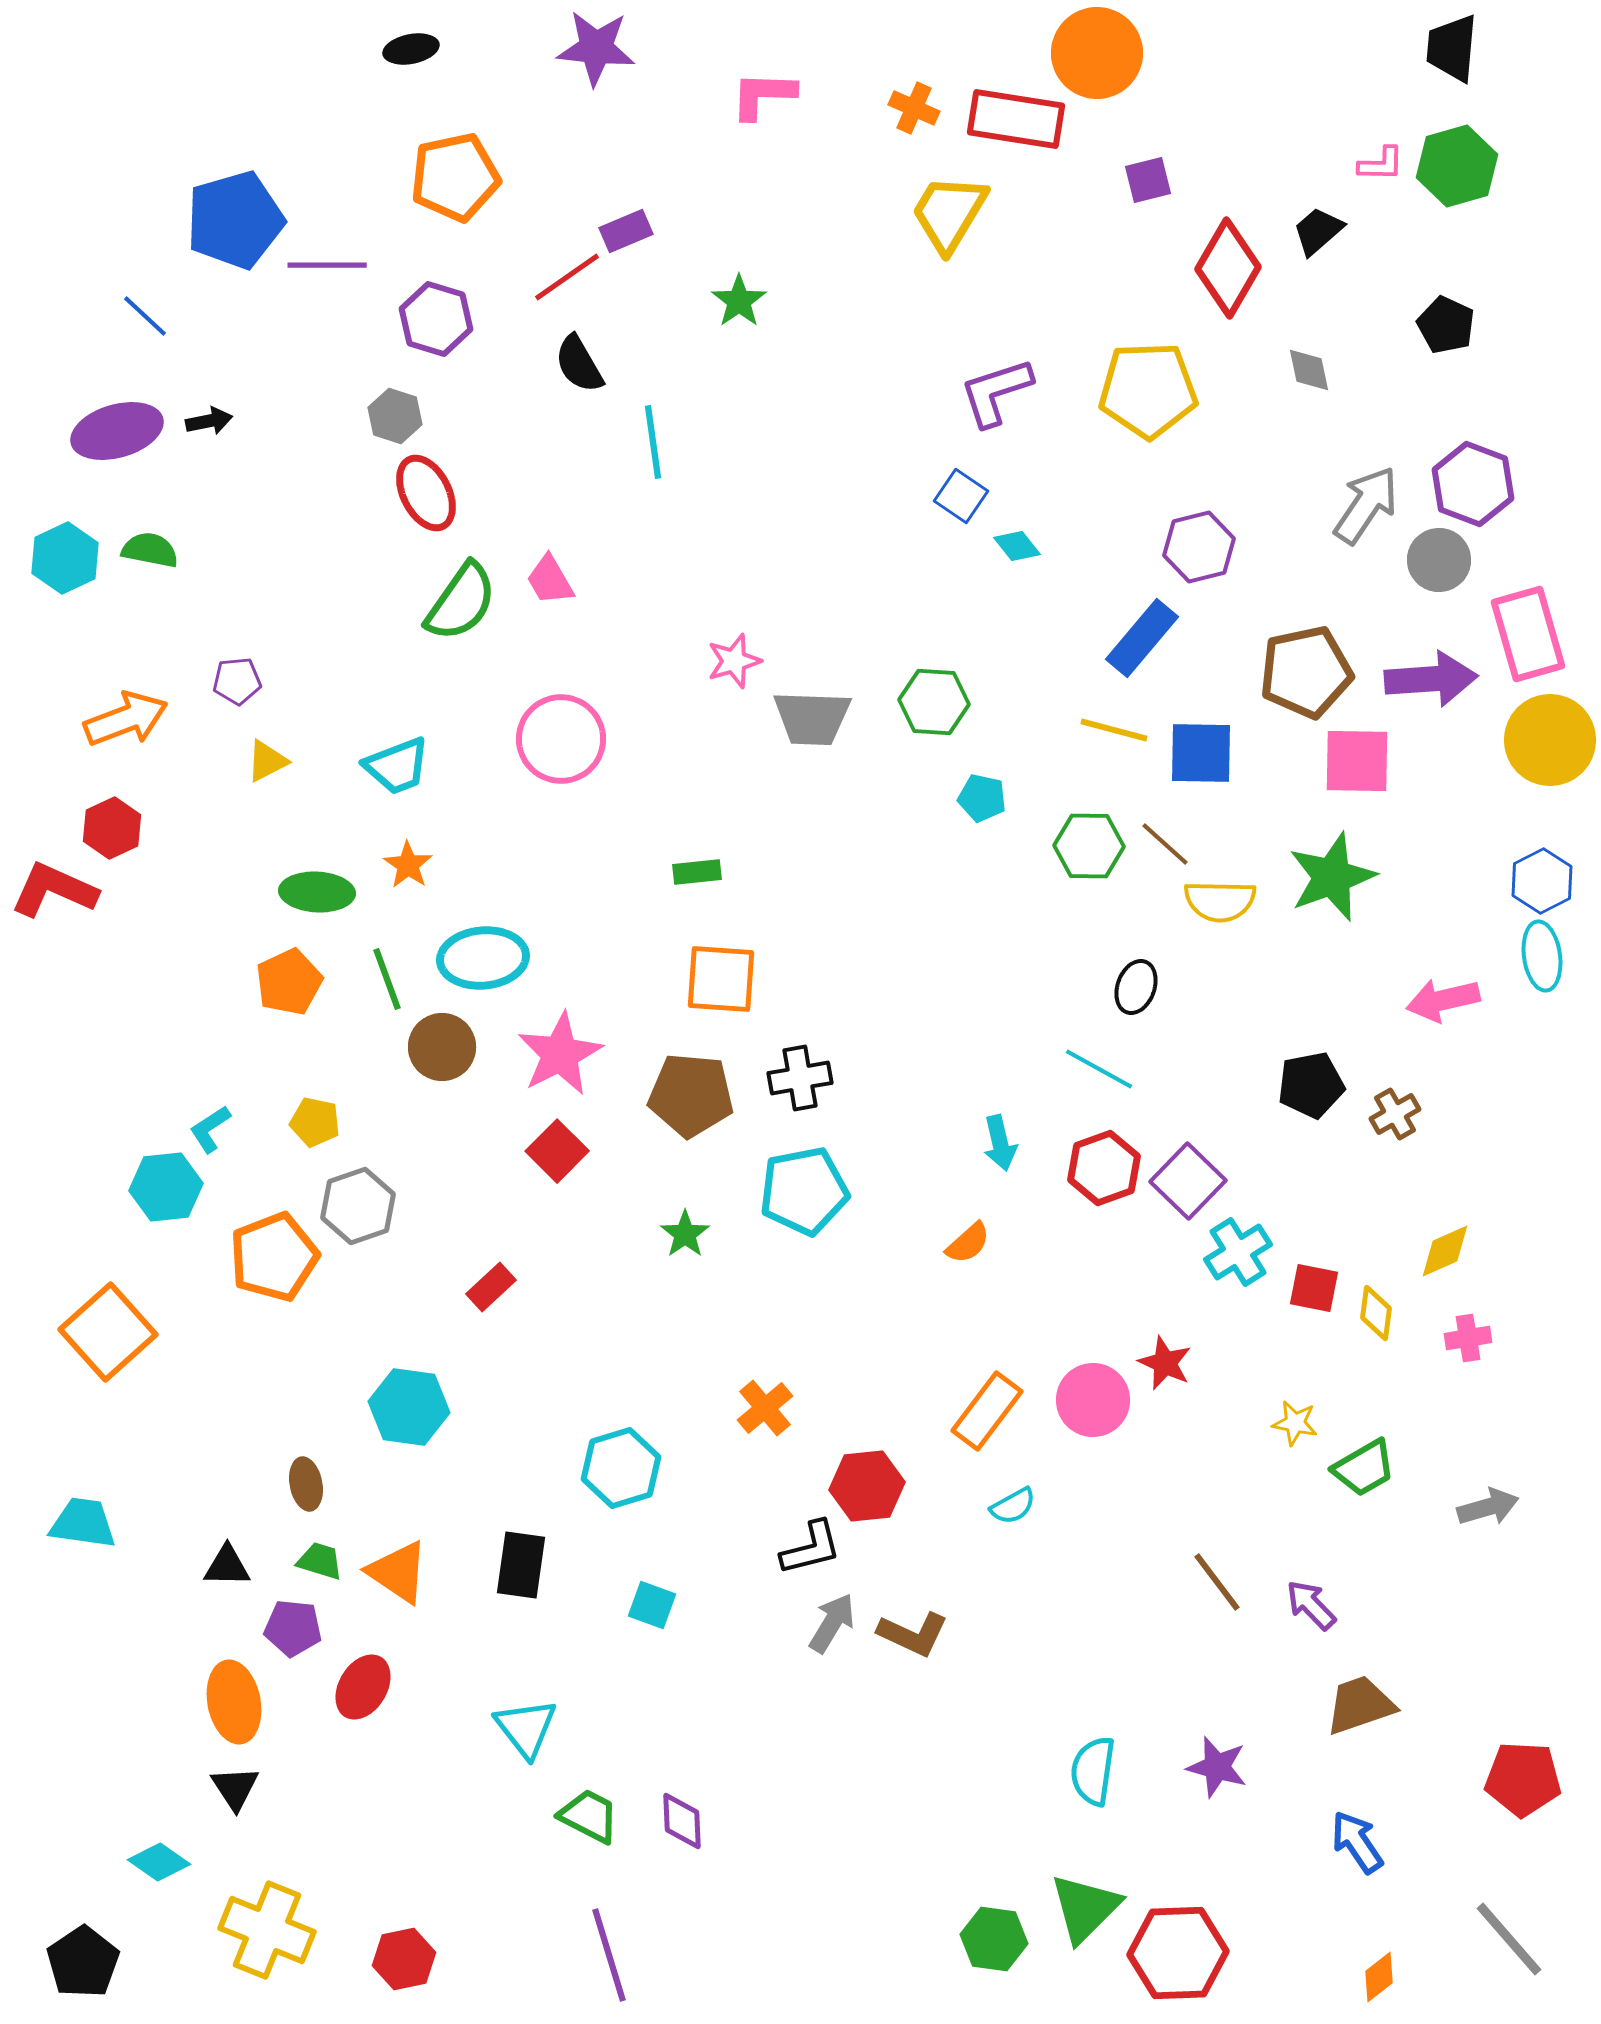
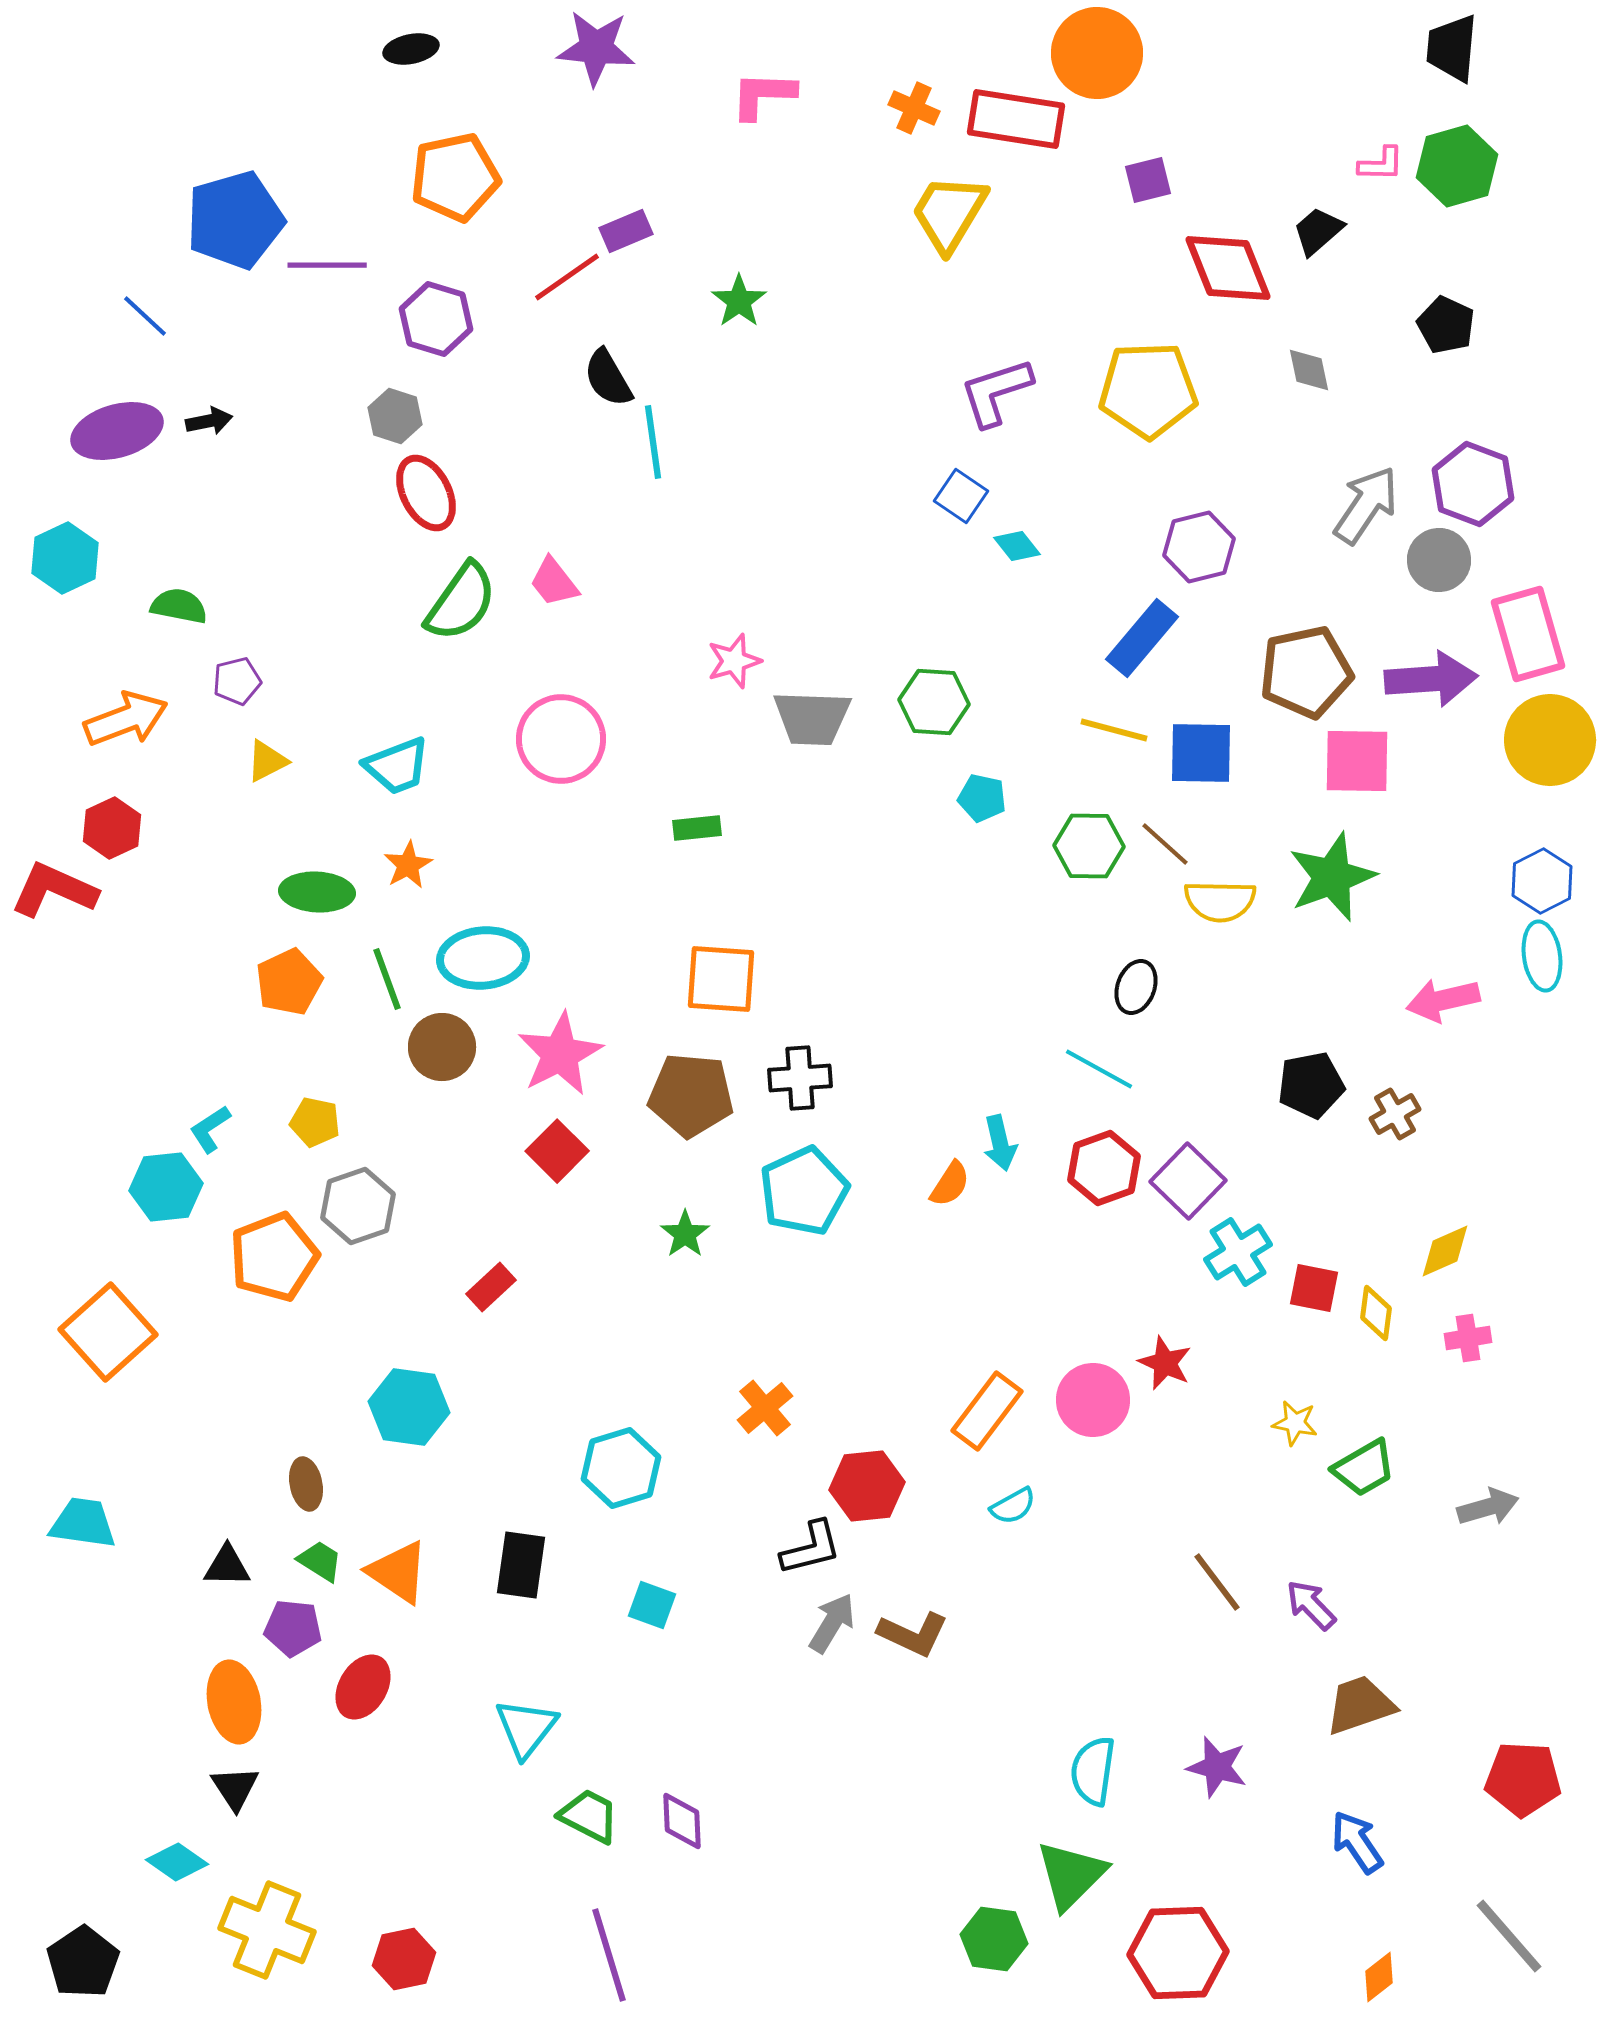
red diamond at (1228, 268): rotated 52 degrees counterclockwise
black semicircle at (579, 364): moved 29 px right, 14 px down
green semicircle at (150, 550): moved 29 px right, 56 px down
pink trapezoid at (550, 580): moved 4 px right, 2 px down; rotated 8 degrees counterclockwise
purple pentagon at (237, 681): rotated 9 degrees counterclockwise
orange star at (408, 865): rotated 9 degrees clockwise
green rectangle at (697, 872): moved 44 px up
black cross at (800, 1078): rotated 6 degrees clockwise
cyan pentagon at (804, 1191): rotated 14 degrees counterclockwise
orange semicircle at (968, 1243): moved 18 px left, 59 px up; rotated 15 degrees counterclockwise
green trapezoid at (320, 1561): rotated 15 degrees clockwise
cyan triangle at (526, 1728): rotated 16 degrees clockwise
cyan diamond at (159, 1862): moved 18 px right
green triangle at (1085, 1908): moved 14 px left, 33 px up
gray line at (1509, 1939): moved 3 px up
